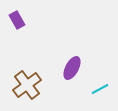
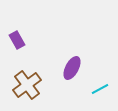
purple rectangle: moved 20 px down
